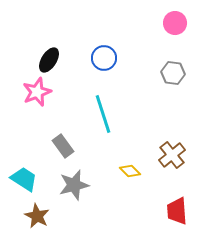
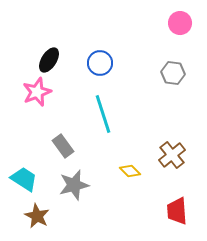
pink circle: moved 5 px right
blue circle: moved 4 px left, 5 px down
